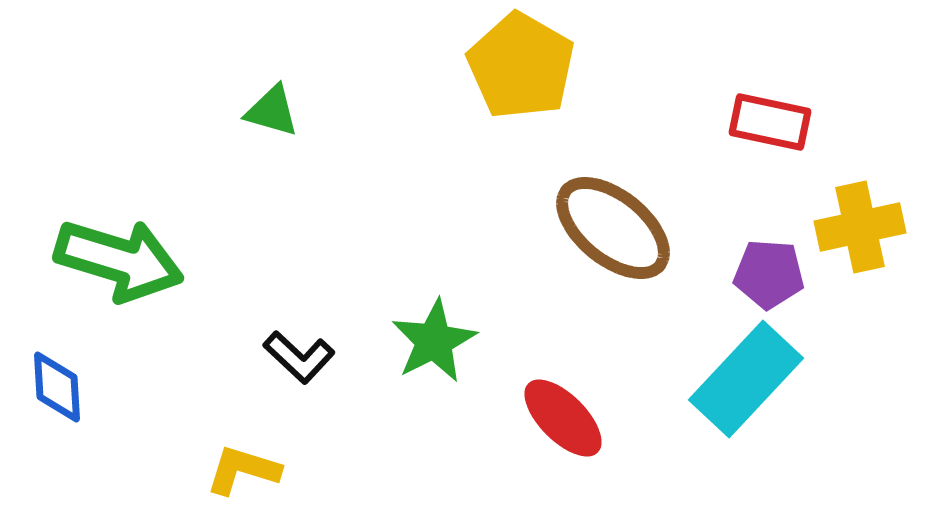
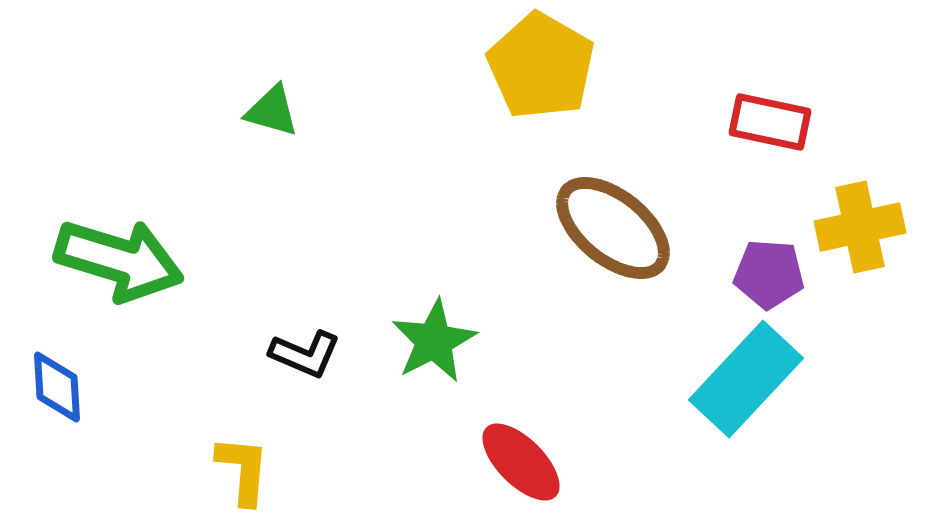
yellow pentagon: moved 20 px right
black L-shape: moved 6 px right, 3 px up; rotated 20 degrees counterclockwise
red ellipse: moved 42 px left, 44 px down
yellow L-shape: rotated 78 degrees clockwise
